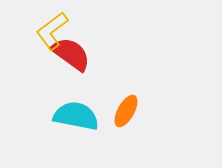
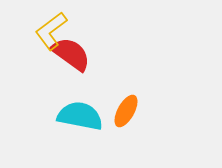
yellow L-shape: moved 1 px left
cyan semicircle: moved 4 px right
